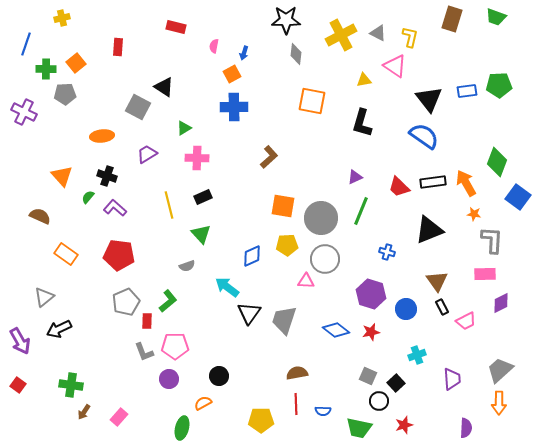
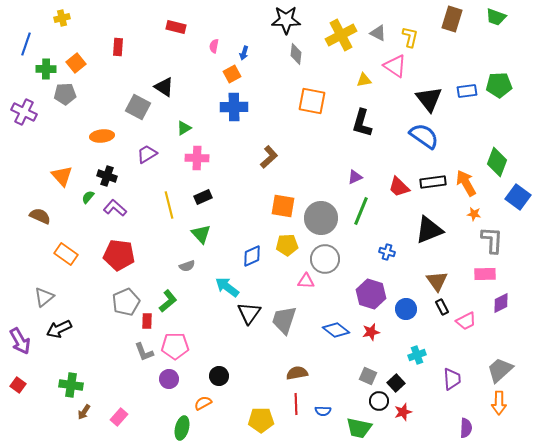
red star at (404, 425): moved 1 px left, 13 px up
